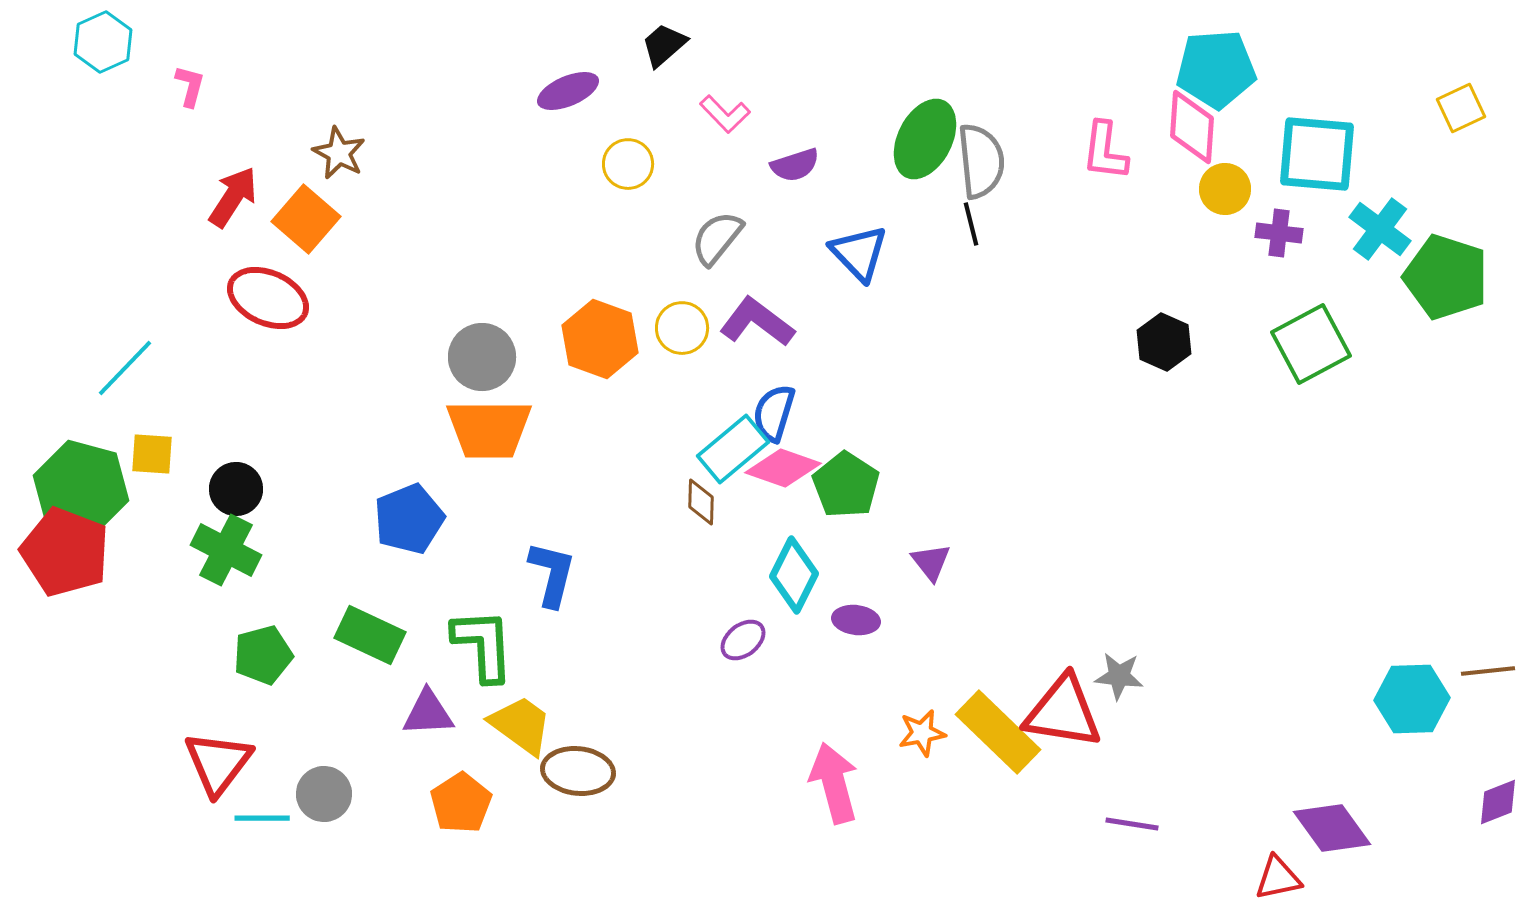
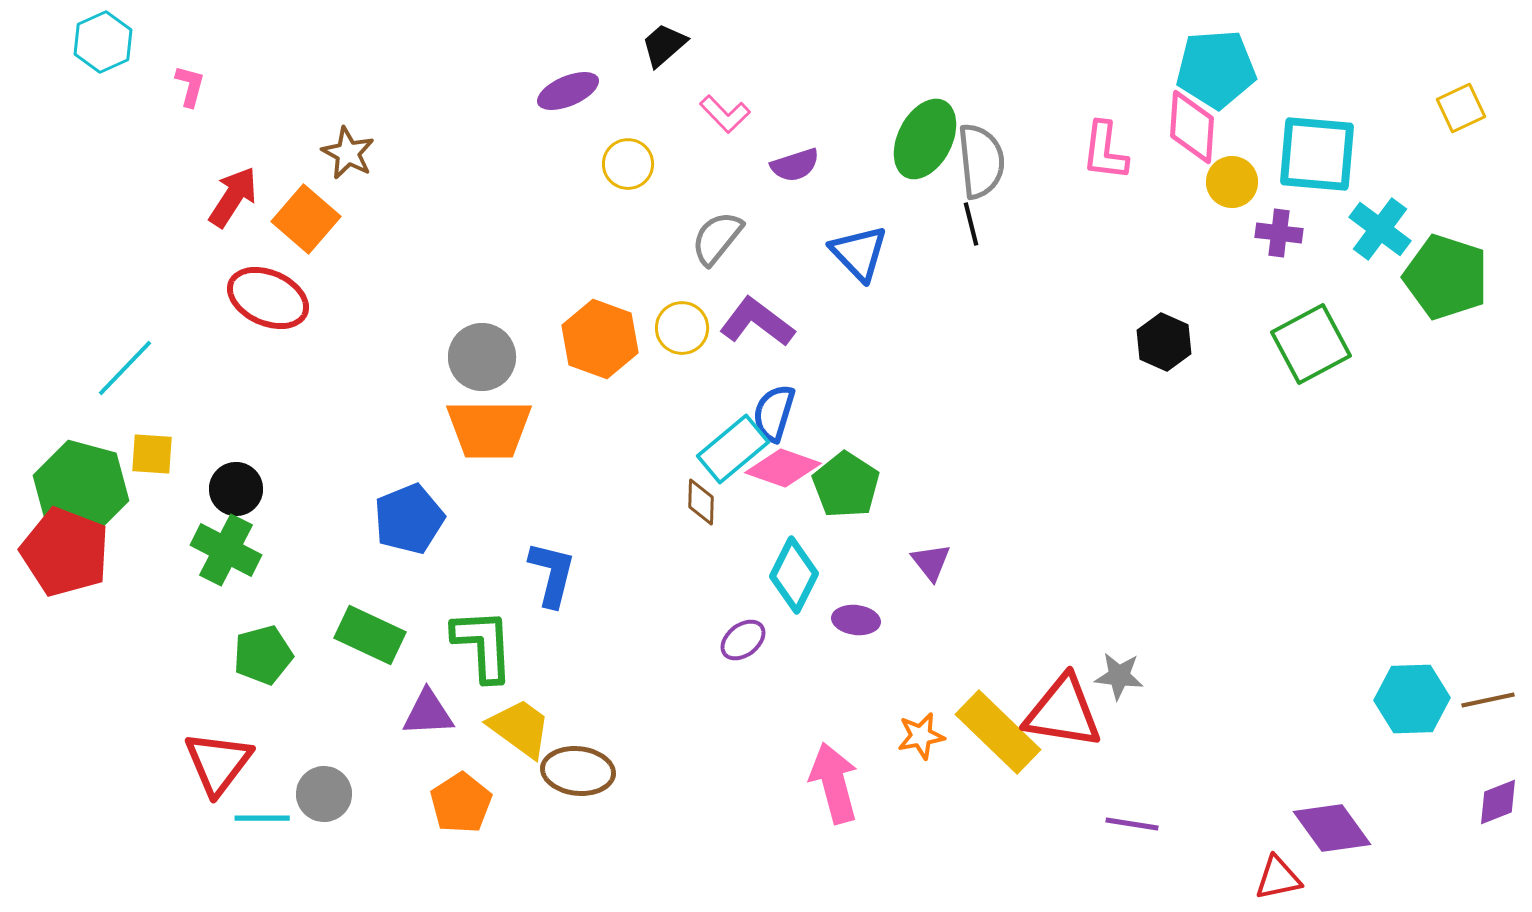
brown star at (339, 153): moved 9 px right
yellow circle at (1225, 189): moved 7 px right, 7 px up
brown line at (1488, 671): moved 29 px down; rotated 6 degrees counterclockwise
yellow trapezoid at (521, 725): moved 1 px left, 3 px down
orange star at (922, 733): moved 1 px left, 3 px down
